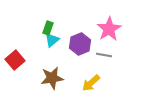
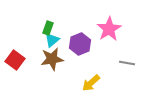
gray line: moved 23 px right, 8 px down
red square: rotated 12 degrees counterclockwise
brown star: moved 19 px up
